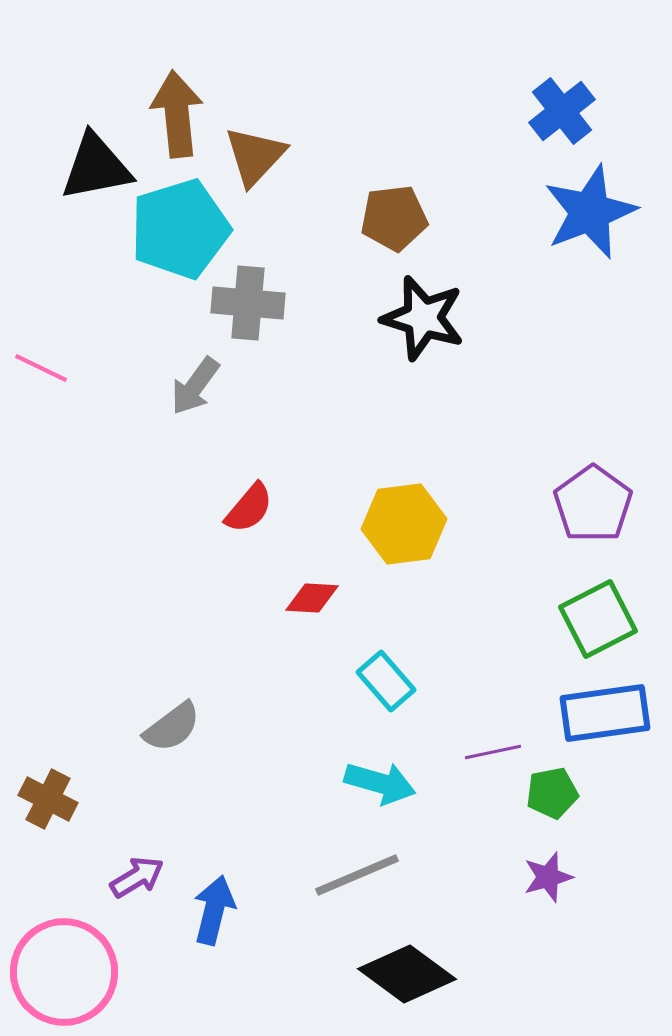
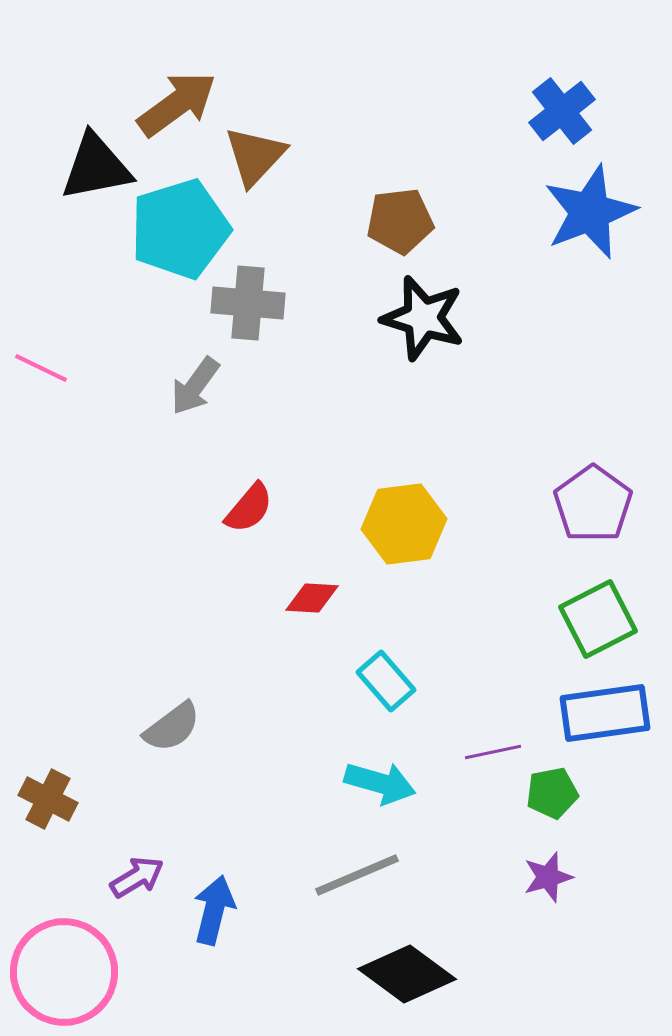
brown arrow: moved 10 px up; rotated 60 degrees clockwise
brown pentagon: moved 6 px right, 3 px down
